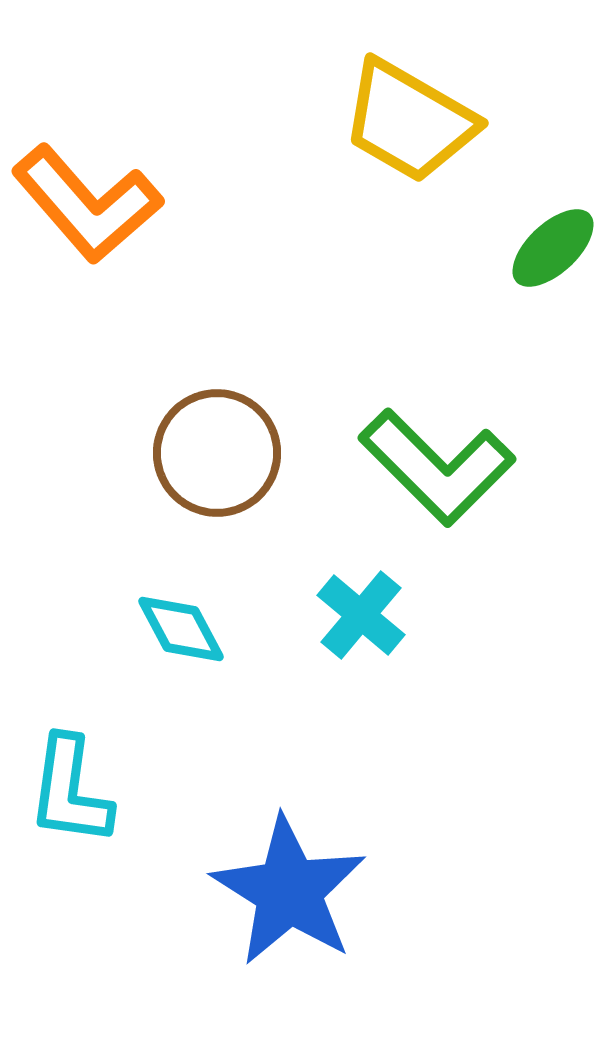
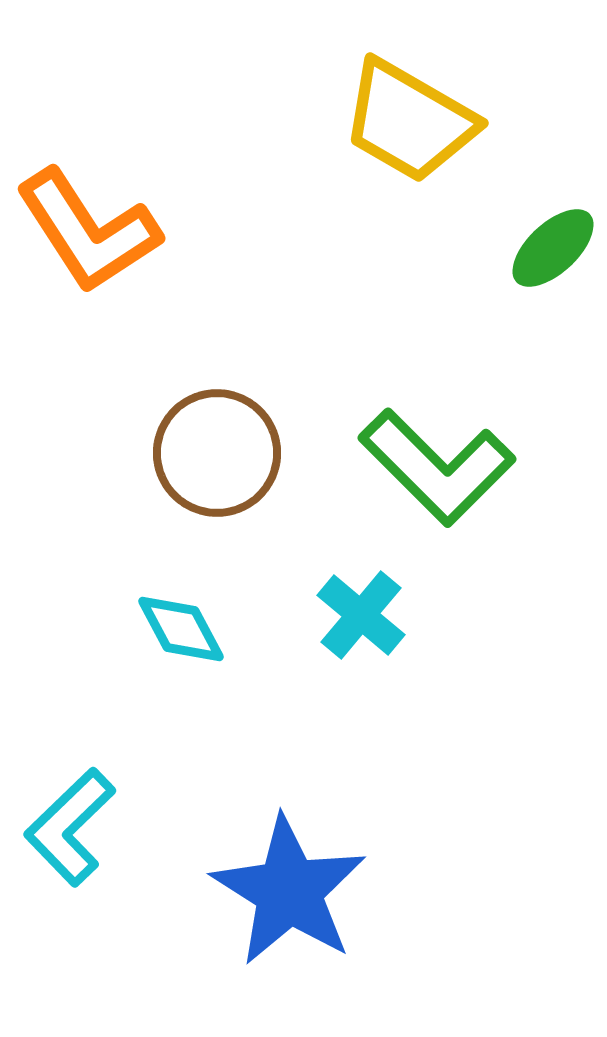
orange L-shape: moved 1 px right, 27 px down; rotated 8 degrees clockwise
cyan L-shape: moved 36 px down; rotated 38 degrees clockwise
